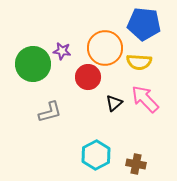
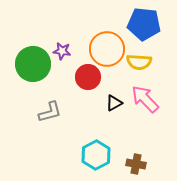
orange circle: moved 2 px right, 1 px down
black triangle: rotated 12 degrees clockwise
